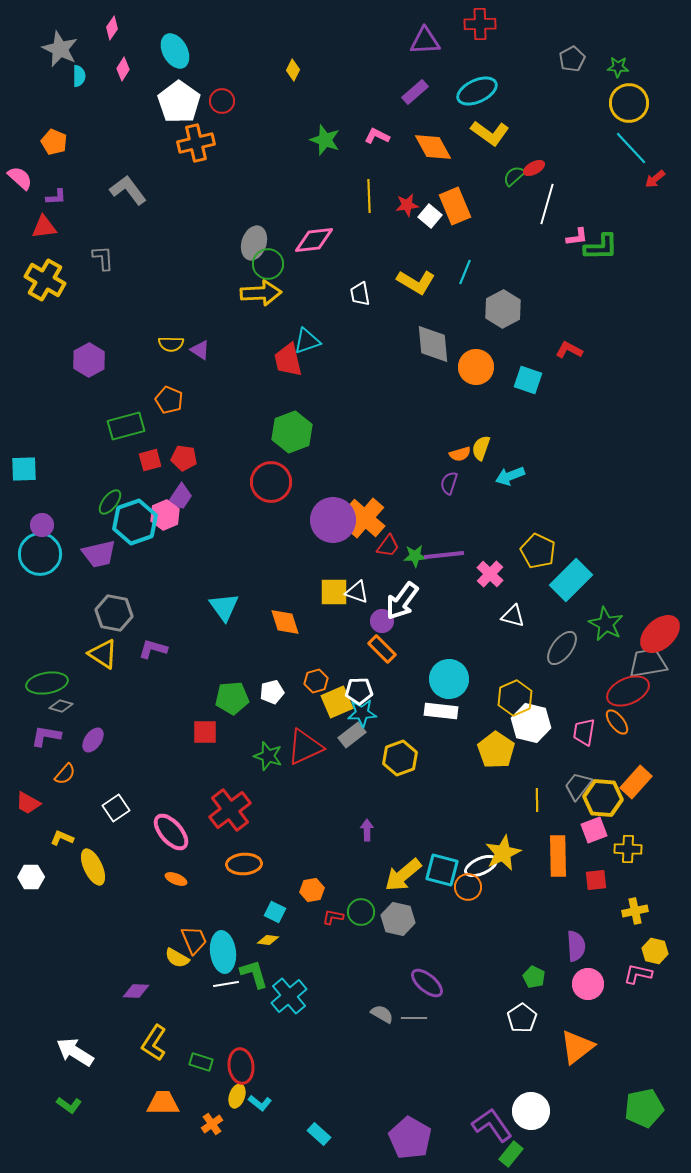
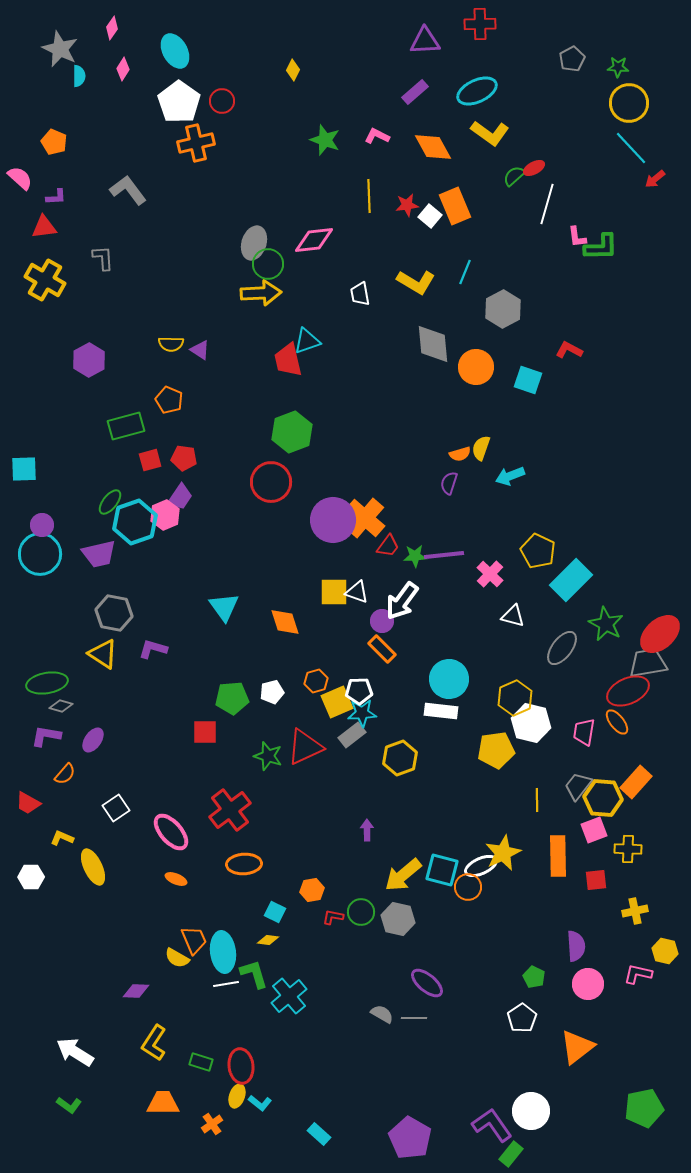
pink L-shape at (577, 237): rotated 90 degrees clockwise
yellow pentagon at (496, 750): rotated 30 degrees clockwise
yellow hexagon at (655, 951): moved 10 px right
